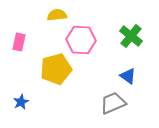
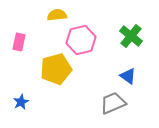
pink hexagon: rotated 16 degrees counterclockwise
